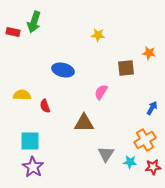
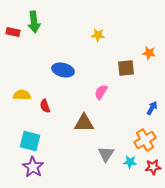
green arrow: rotated 25 degrees counterclockwise
cyan square: rotated 15 degrees clockwise
